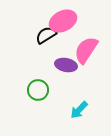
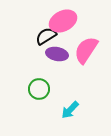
black semicircle: moved 1 px down
purple ellipse: moved 9 px left, 11 px up
green circle: moved 1 px right, 1 px up
cyan arrow: moved 9 px left
